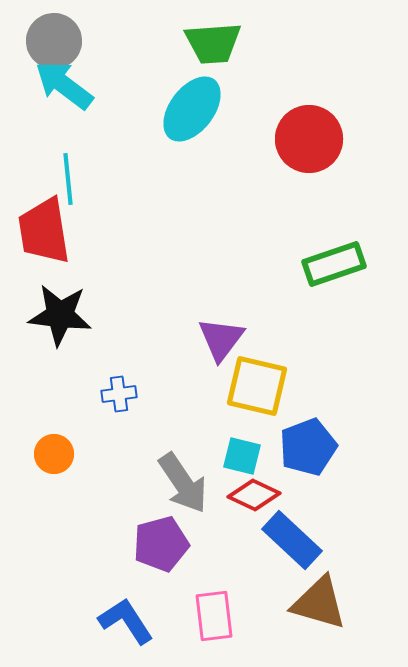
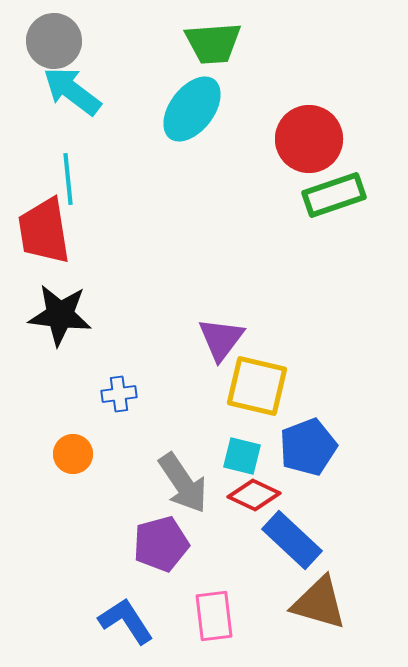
cyan arrow: moved 8 px right, 6 px down
green rectangle: moved 69 px up
orange circle: moved 19 px right
